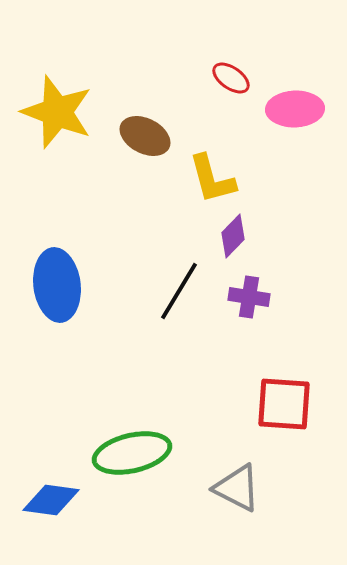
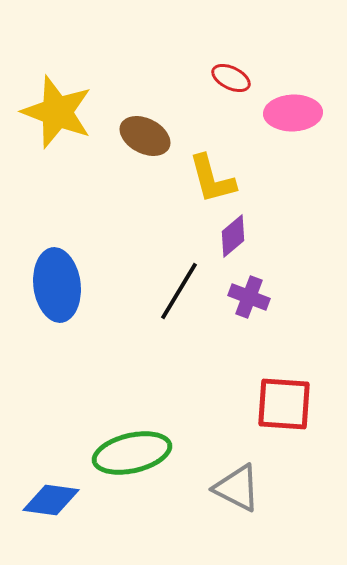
red ellipse: rotated 9 degrees counterclockwise
pink ellipse: moved 2 px left, 4 px down
purple diamond: rotated 6 degrees clockwise
purple cross: rotated 12 degrees clockwise
